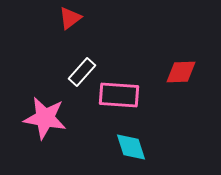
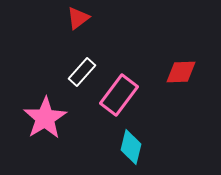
red triangle: moved 8 px right
pink rectangle: rotated 57 degrees counterclockwise
pink star: rotated 30 degrees clockwise
cyan diamond: rotated 32 degrees clockwise
